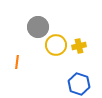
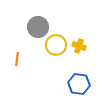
yellow cross: rotated 32 degrees clockwise
orange line: moved 3 px up
blue hexagon: rotated 10 degrees counterclockwise
